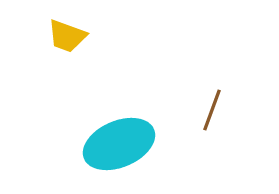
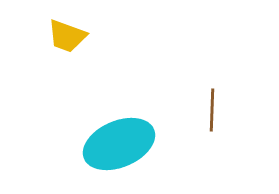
brown line: rotated 18 degrees counterclockwise
